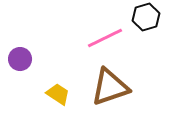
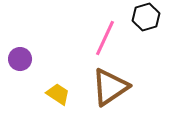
pink line: rotated 39 degrees counterclockwise
brown triangle: rotated 15 degrees counterclockwise
